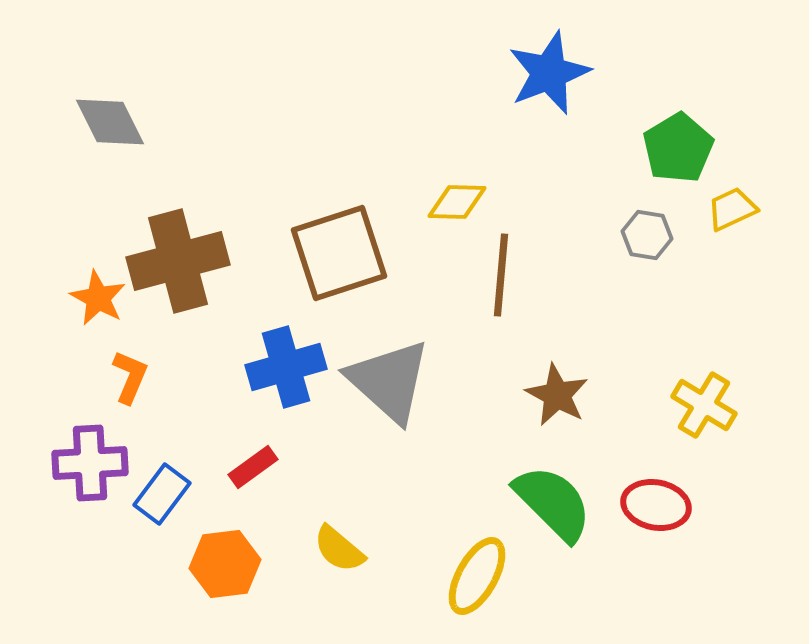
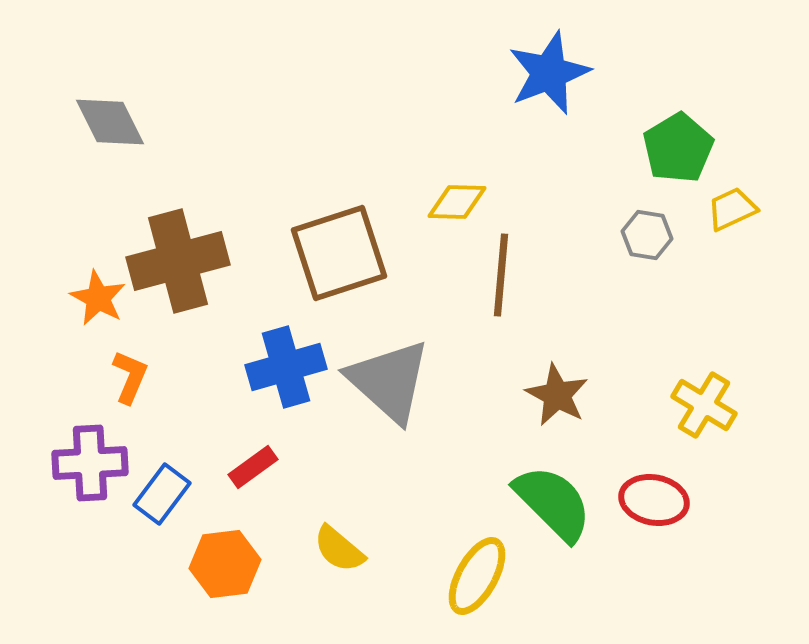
red ellipse: moved 2 px left, 5 px up
